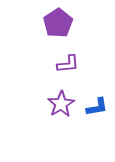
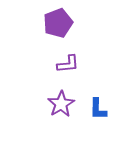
purple pentagon: rotated 12 degrees clockwise
blue L-shape: moved 1 px right, 2 px down; rotated 100 degrees clockwise
